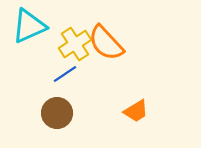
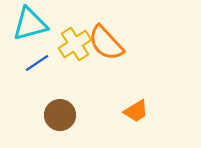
cyan triangle: moved 1 px right, 2 px up; rotated 9 degrees clockwise
blue line: moved 28 px left, 11 px up
brown circle: moved 3 px right, 2 px down
